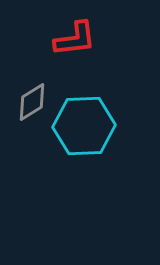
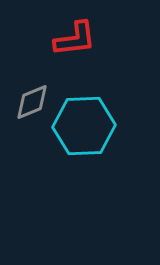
gray diamond: rotated 9 degrees clockwise
